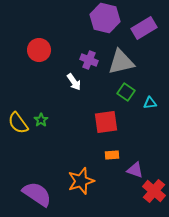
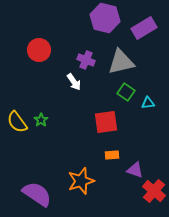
purple cross: moved 3 px left
cyan triangle: moved 2 px left
yellow semicircle: moved 1 px left, 1 px up
